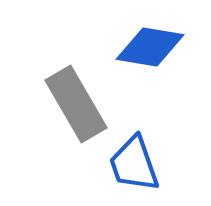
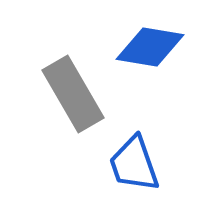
gray rectangle: moved 3 px left, 10 px up
